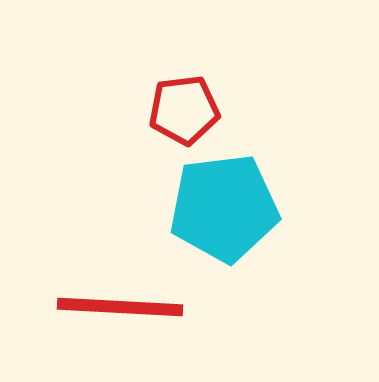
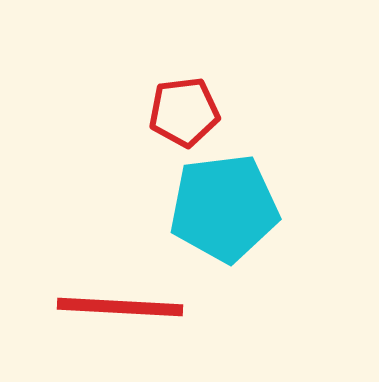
red pentagon: moved 2 px down
